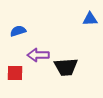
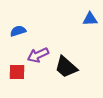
purple arrow: rotated 25 degrees counterclockwise
black trapezoid: rotated 45 degrees clockwise
red square: moved 2 px right, 1 px up
